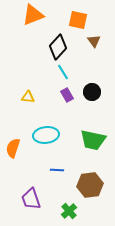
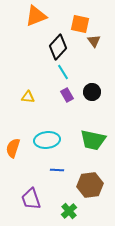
orange triangle: moved 3 px right, 1 px down
orange square: moved 2 px right, 4 px down
cyan ellipse: moved 1 px right, 5 px down
